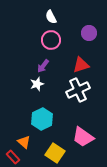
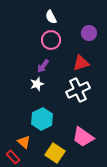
red triangle: moved 2 px up
